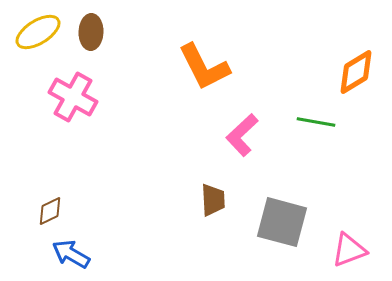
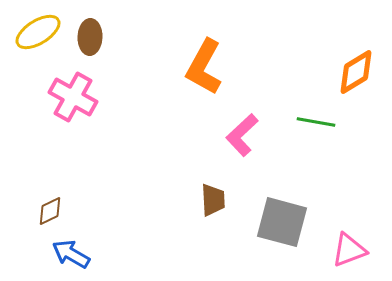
brown ellipse: moved 1 px left, 5 px down
orange L-shape: rotated 56 degrees clockwise
